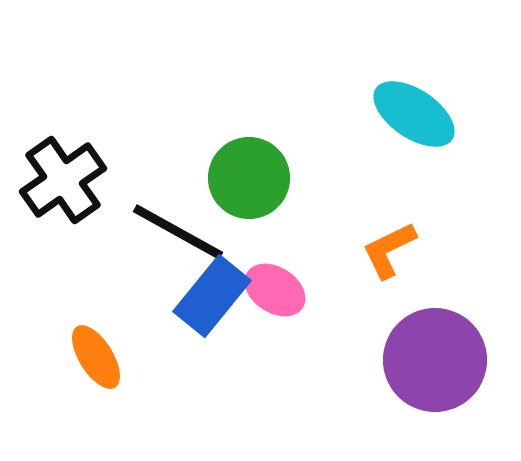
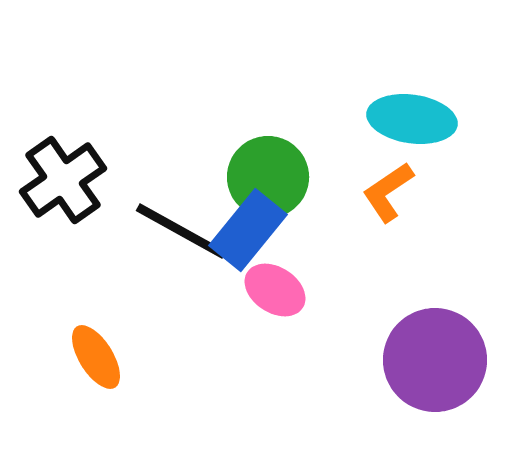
cyan ellipse: moved 2 px left, 5 px down; rotated 26 degrees counterclockwise
green circle: moved 19 px right, 1 px up
black line: moved 3 px right, 1 px up
orange L-shape: moved 1 px left, 58 px up; rotated 8 degrees counterclockwise
blue rectangle: moved 36 px right, 66 px up
